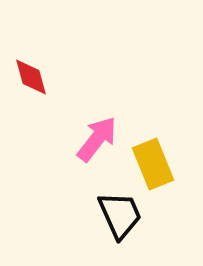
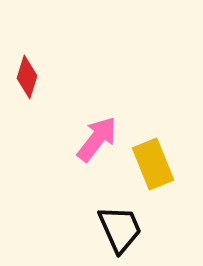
red diamond: moved 4 px left; rotated 33 degrees clockwise
black trapezoid: moved 14 px down
